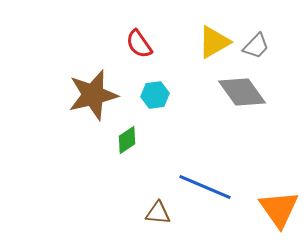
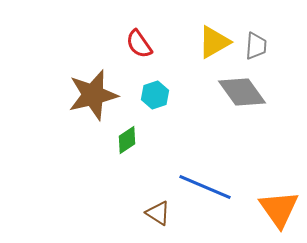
gray trapezoid: rotated 40 degrees counterclockwise
cyan hexagon: rotated 12 degrees counterclockwise
brown triangle: rotated 28 degrees clockwise
